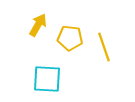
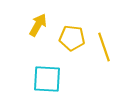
yellow pentagon: moved 2 px right
